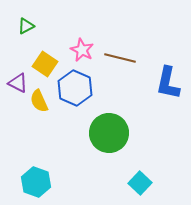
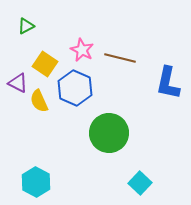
cyan hexagon: rotated 8 degrees clockwise
